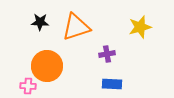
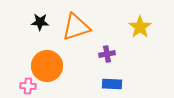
yellow star: rotated 20 degrees counterclockwise
